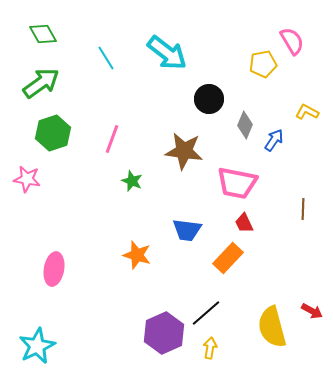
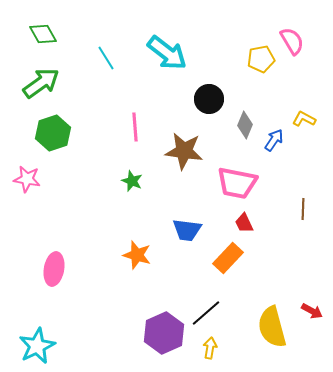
yellow pentagon: moved 2 px left, 5 px up
yellow L-shape: moved 3 px left, 7 px down
pink line: moved 23 px right, 12 px up; rotated 24 degrees counterclockwise
